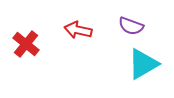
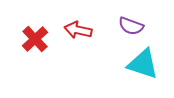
red cross: moved 9 px right, 5 px up; rotated 8 degrees clockwise
cyan triangle: rotated 48 degrees clockwise
